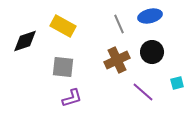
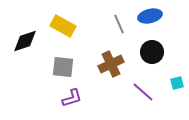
brown cross: moved 6 px left, 4 px down
